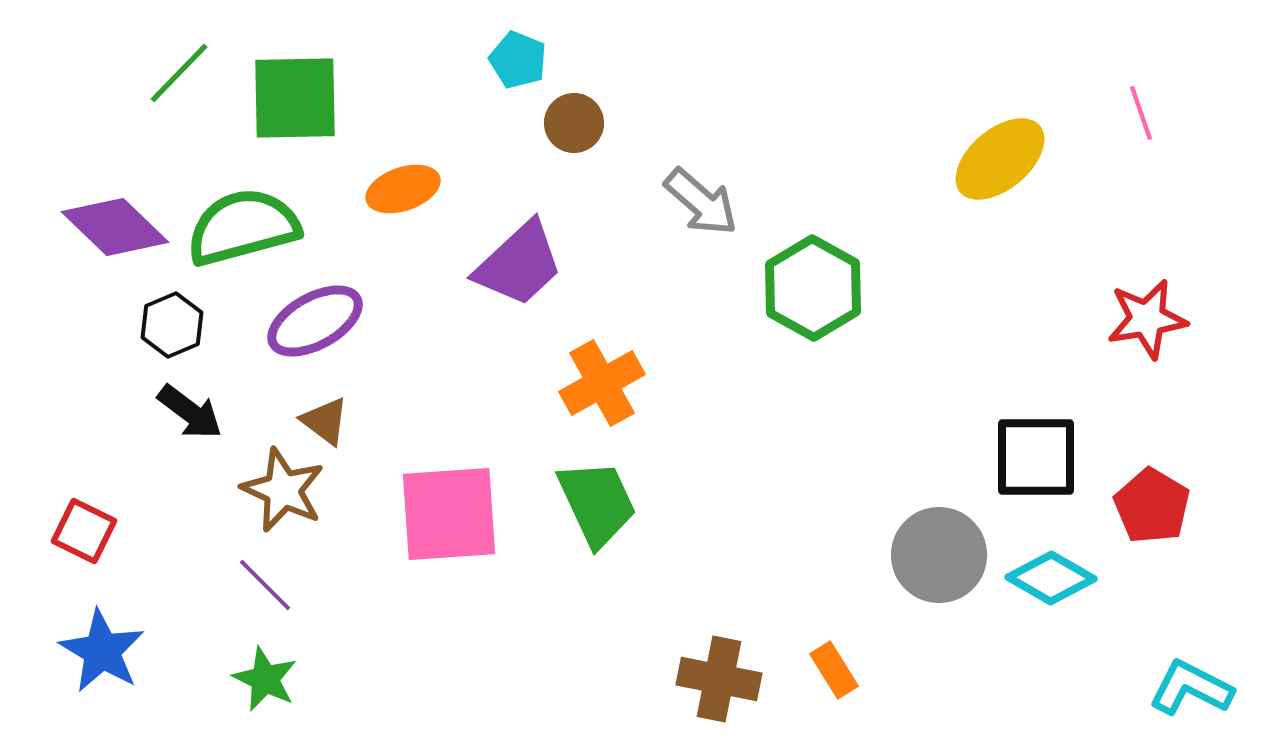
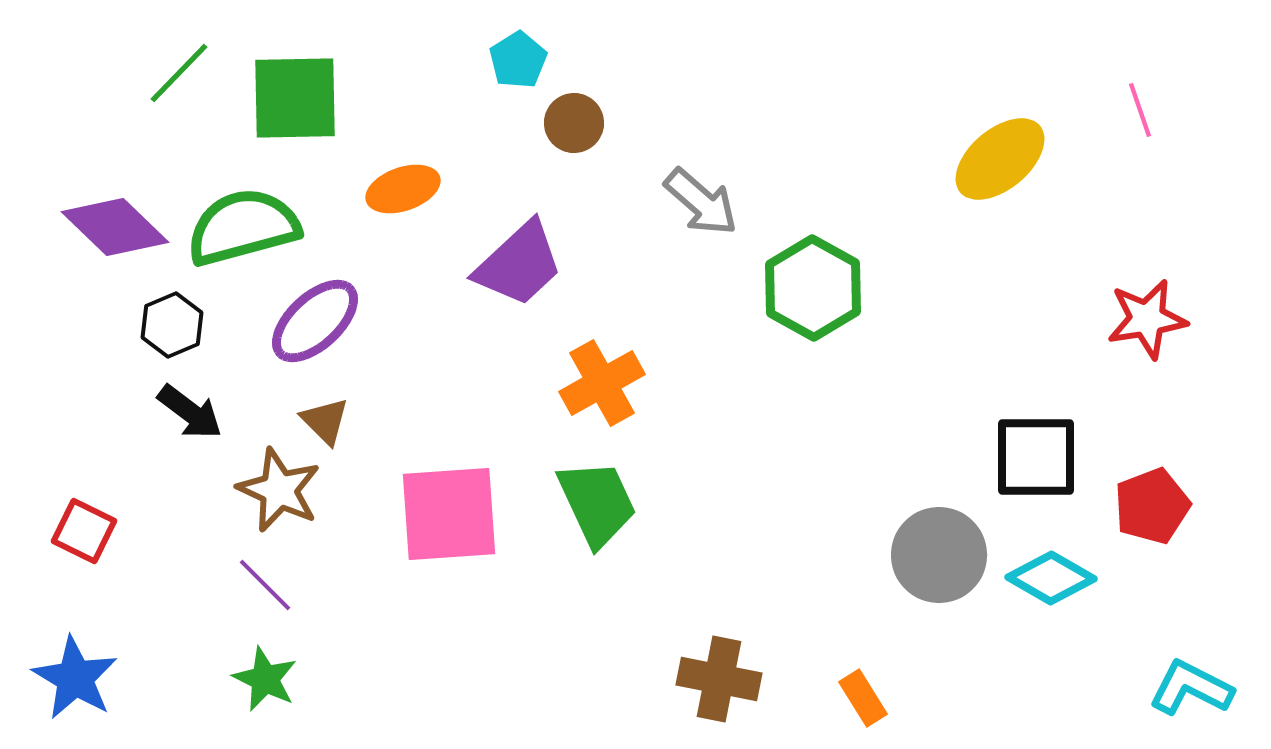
cyan pentagon: rotated 18 degrees clockwise
pink line: moved 1 px left, 3 px up
purple ellipse: rotated 14 degrees counterclockwise
brown triangle: rotated 8 degrees clockwise
brown star: moved 4 px left
red pentagon: rotated 20 degrees clockwise
blue star: moved 27 px left, 27 px down
orange rectangle: moved 29 px right, 28 px down
